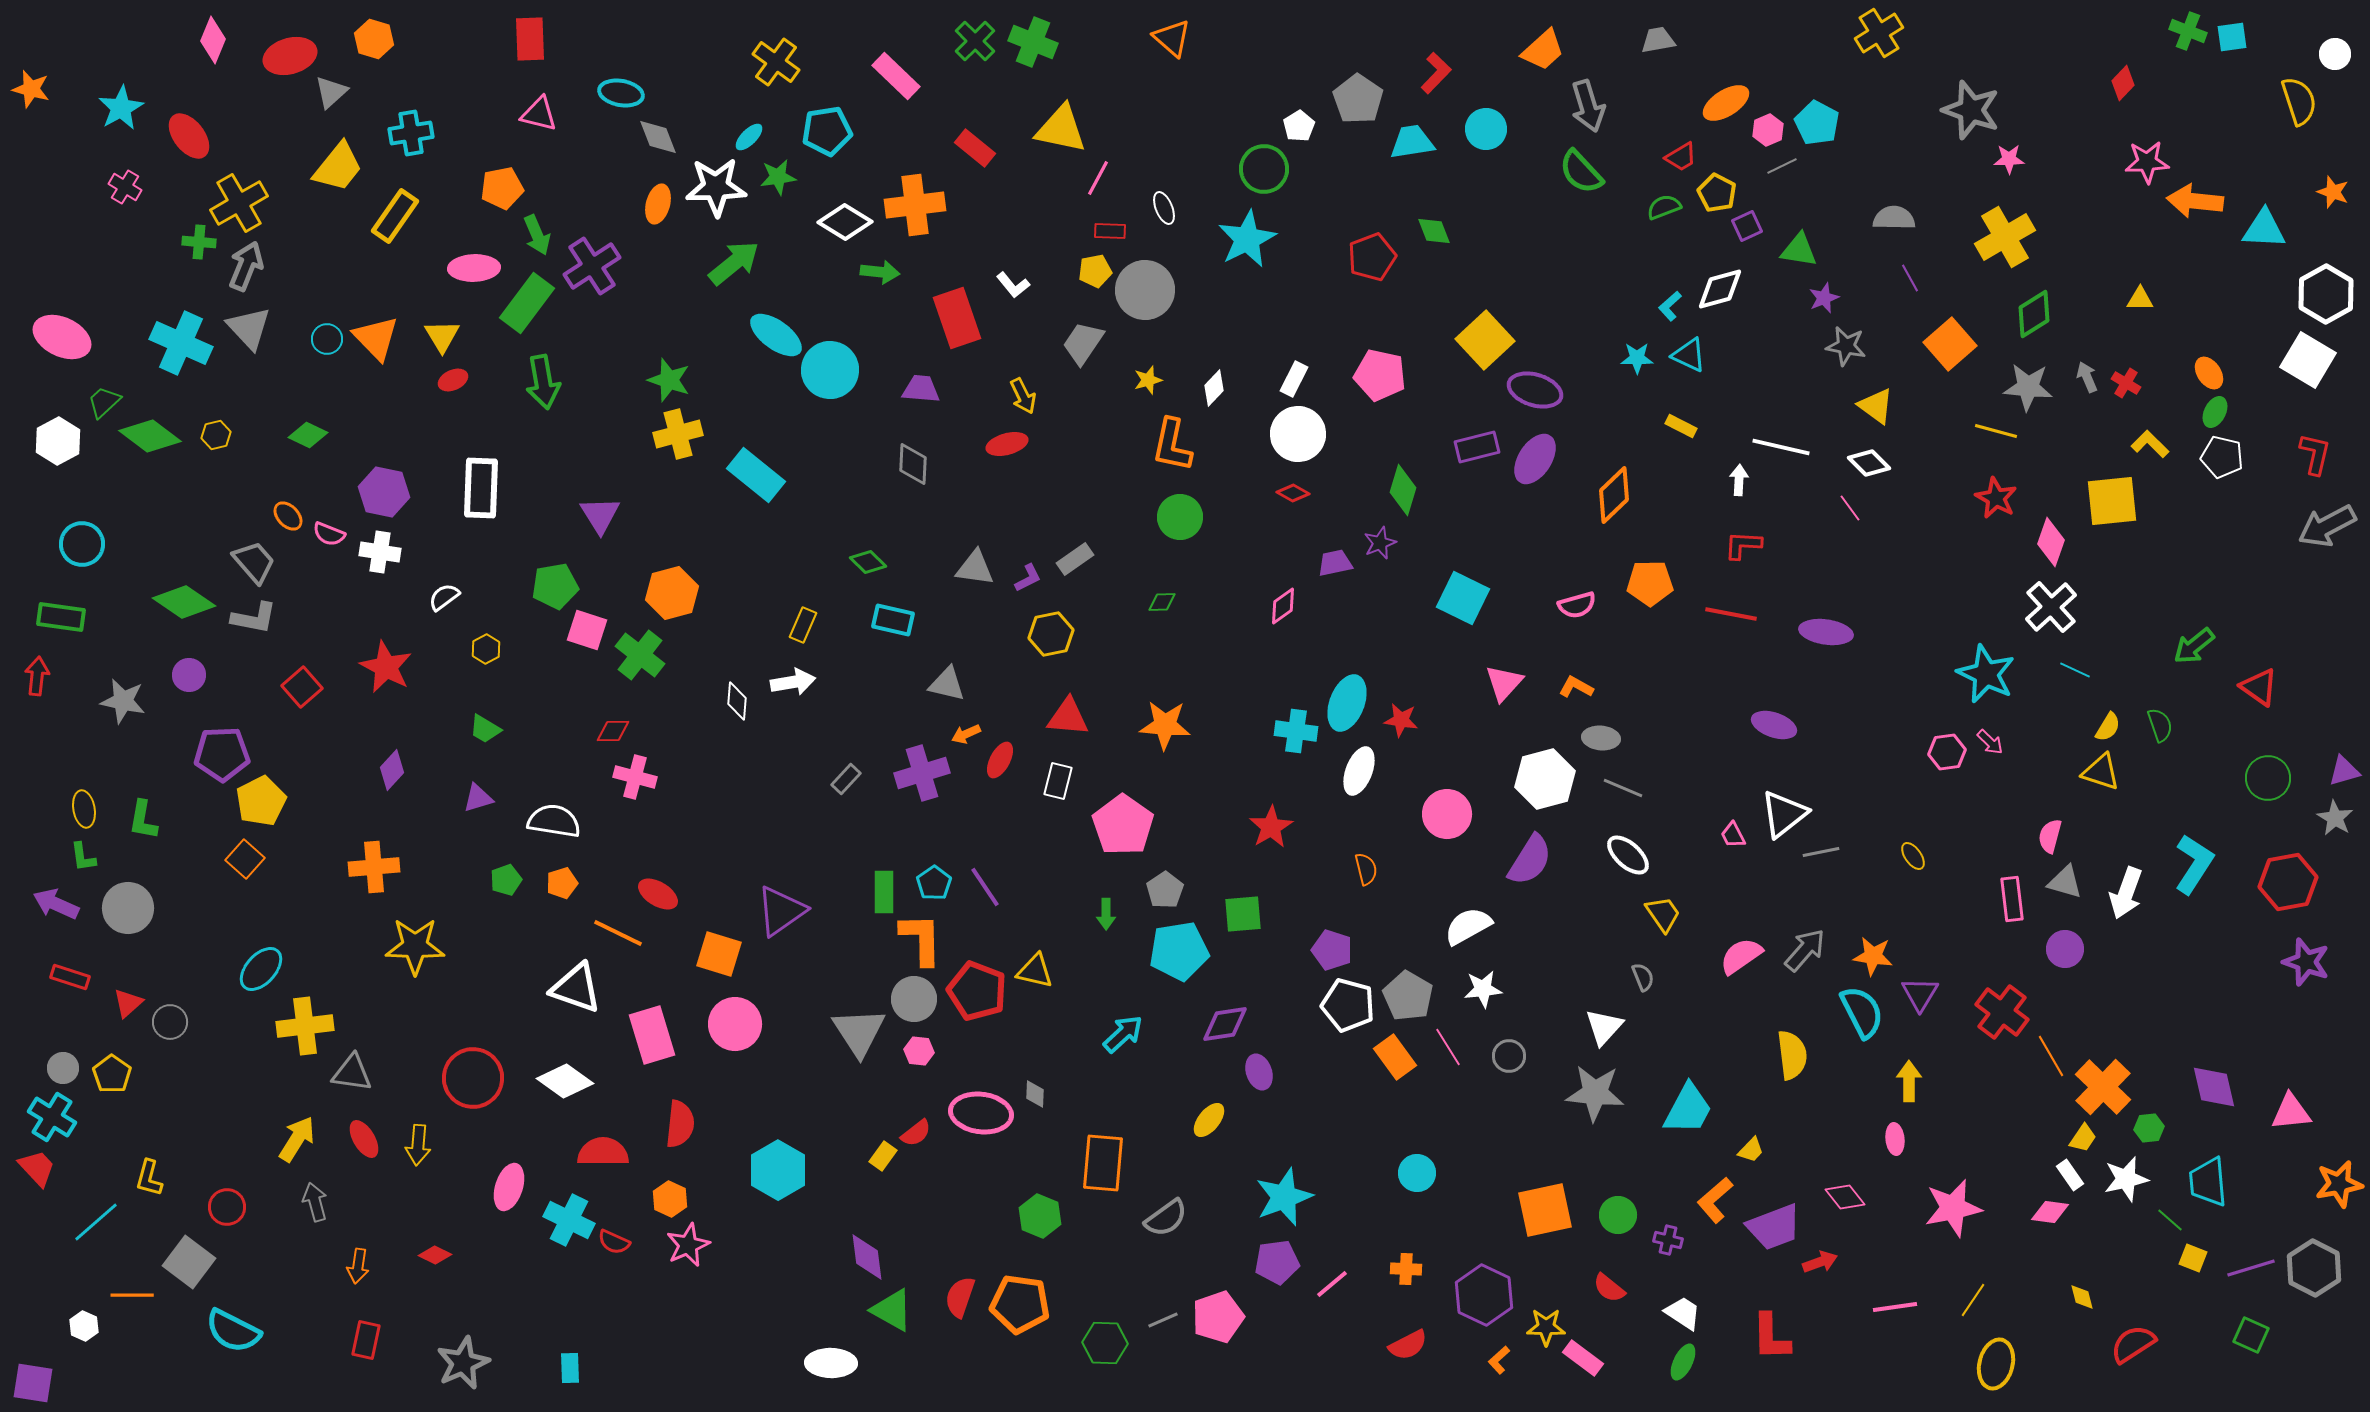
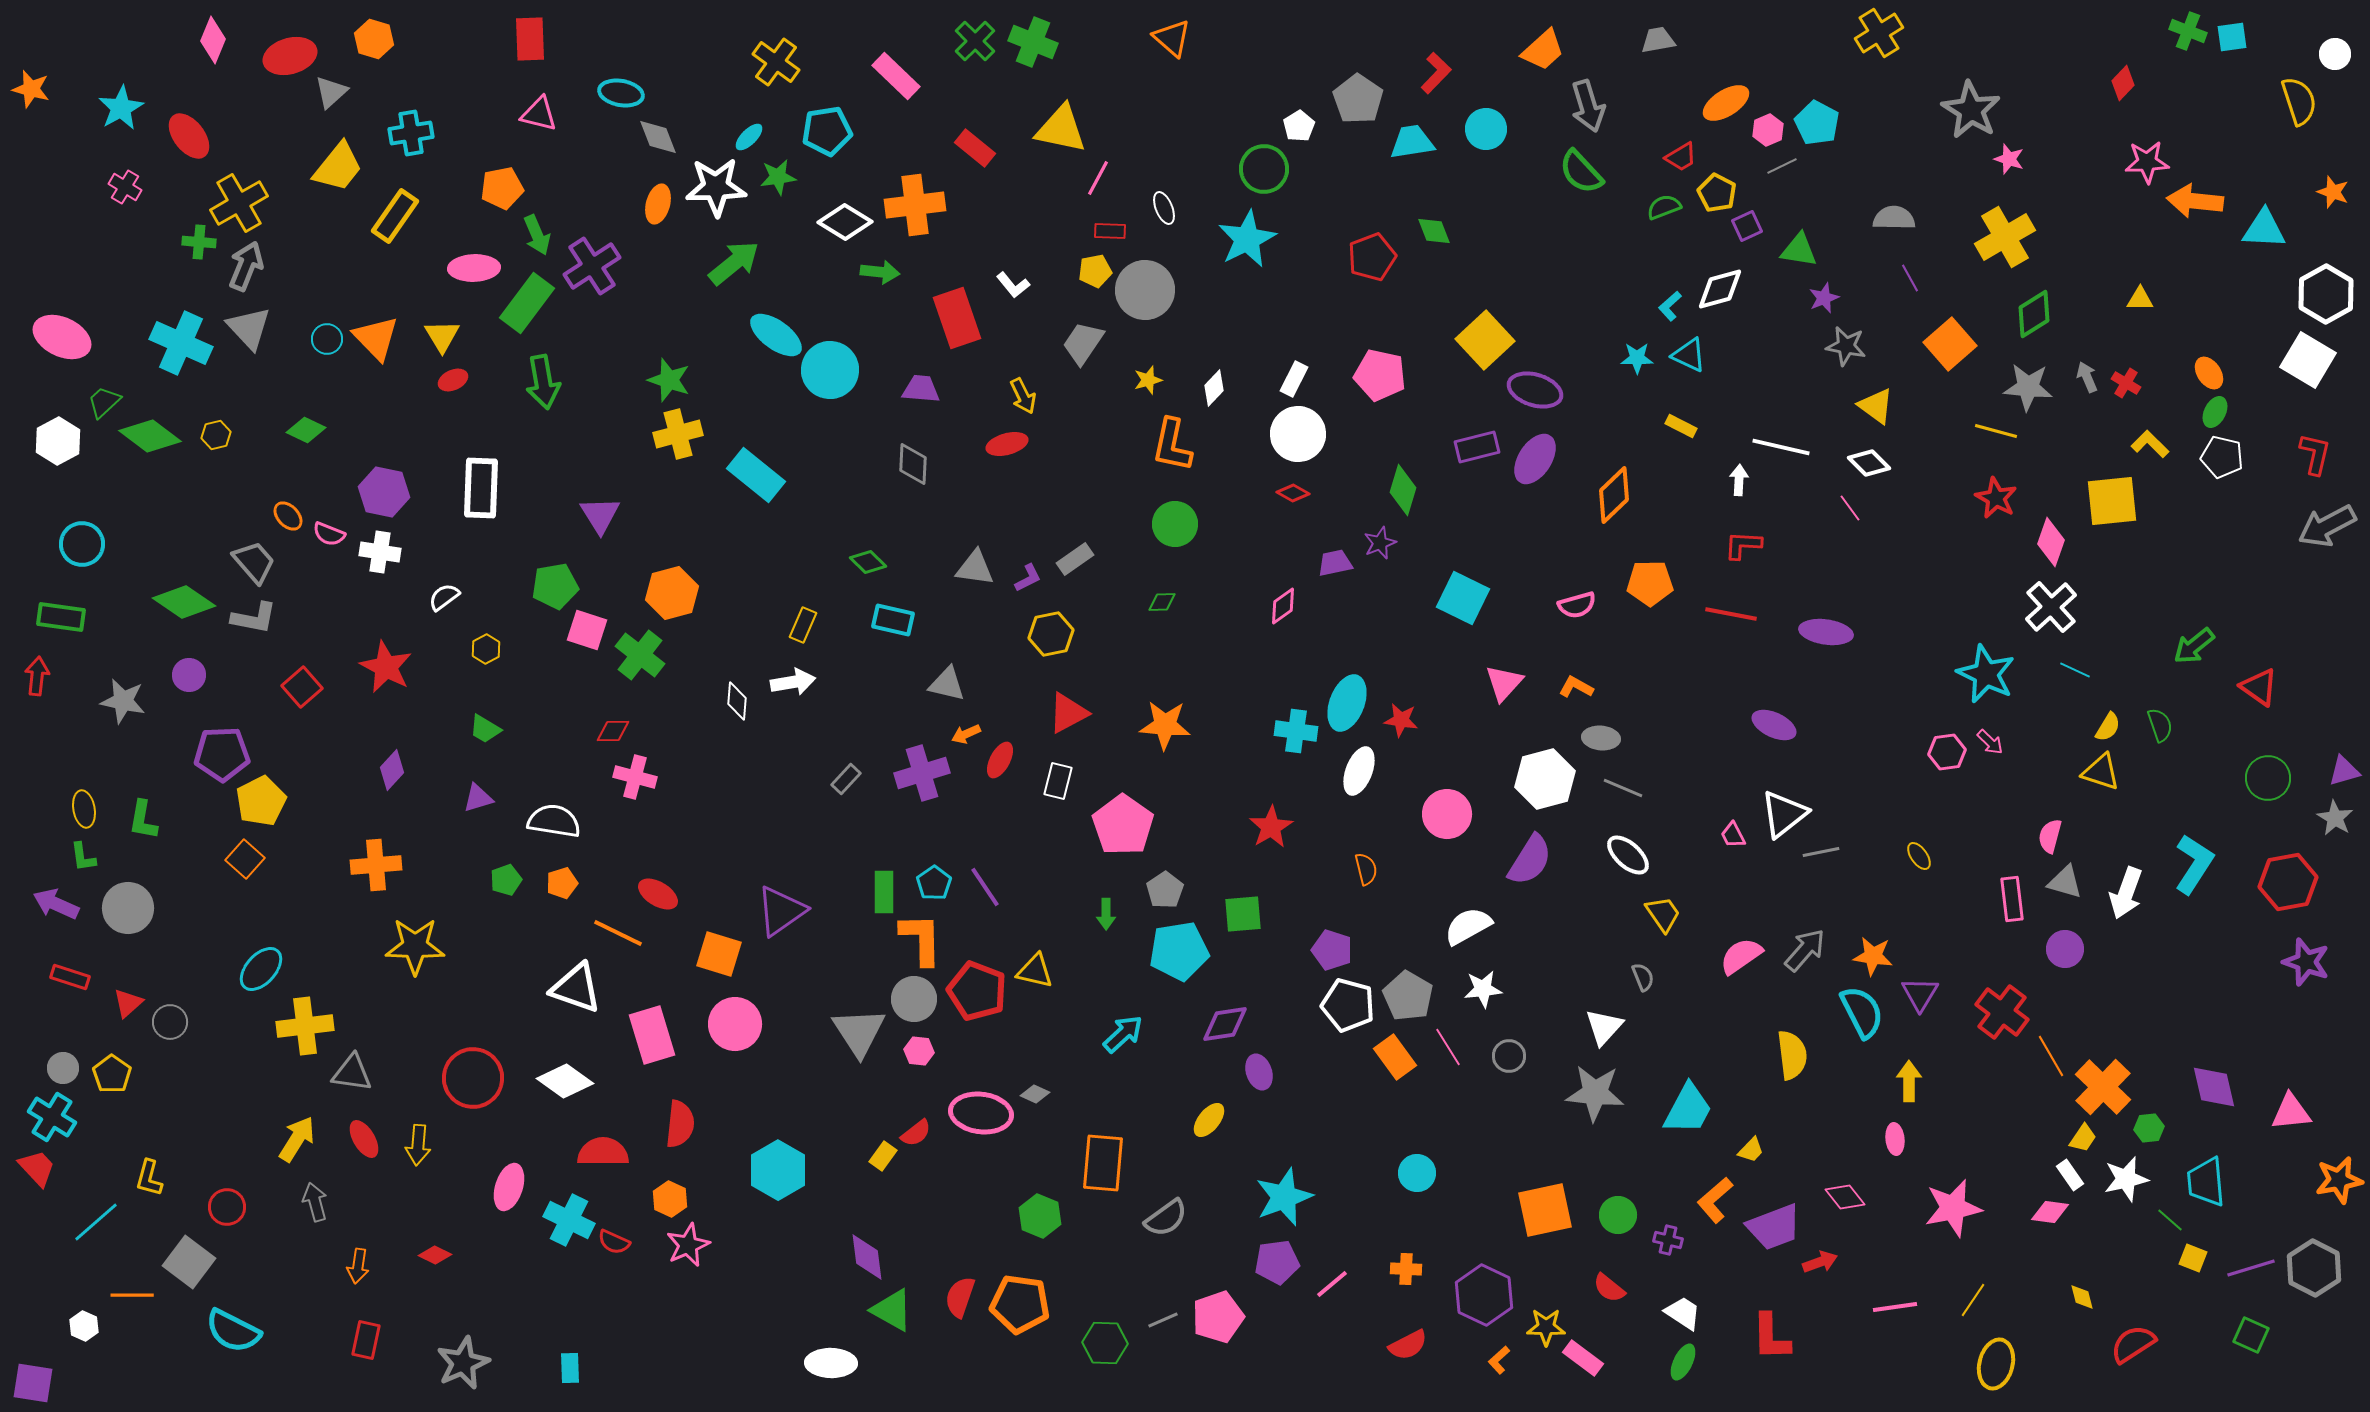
gray star at (1971, 110): rotated 12 degrees clockwise
pink star at (2009, 159): rotated 20 degrees clockwise
green diamond at (308, 435): moved 2 px left, 5 px up
green circle at (1180, 517): moved 5 px left, 7 px down
red triangle at (1068, 717): moved 4 px up; rotated 33 degrees counterclockwise
purple ellipse at (1774, 725): rotated 6 degrees clockwise
yellow ellipse at (1913, 856): moved 6 px right
orange cross at (374, 867): moved 2 px right, 2 px up
gray diamond at (1035, 1094): rotated 68 degrees counterclockwise
cyan trapezoid at (2208, 1182): moved 2 px left
orange star at (2339, 1184): moved 4 px up
